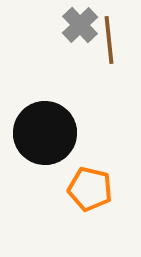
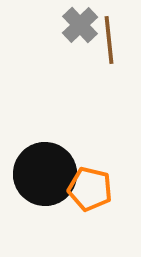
black circle: moved 41 px down
